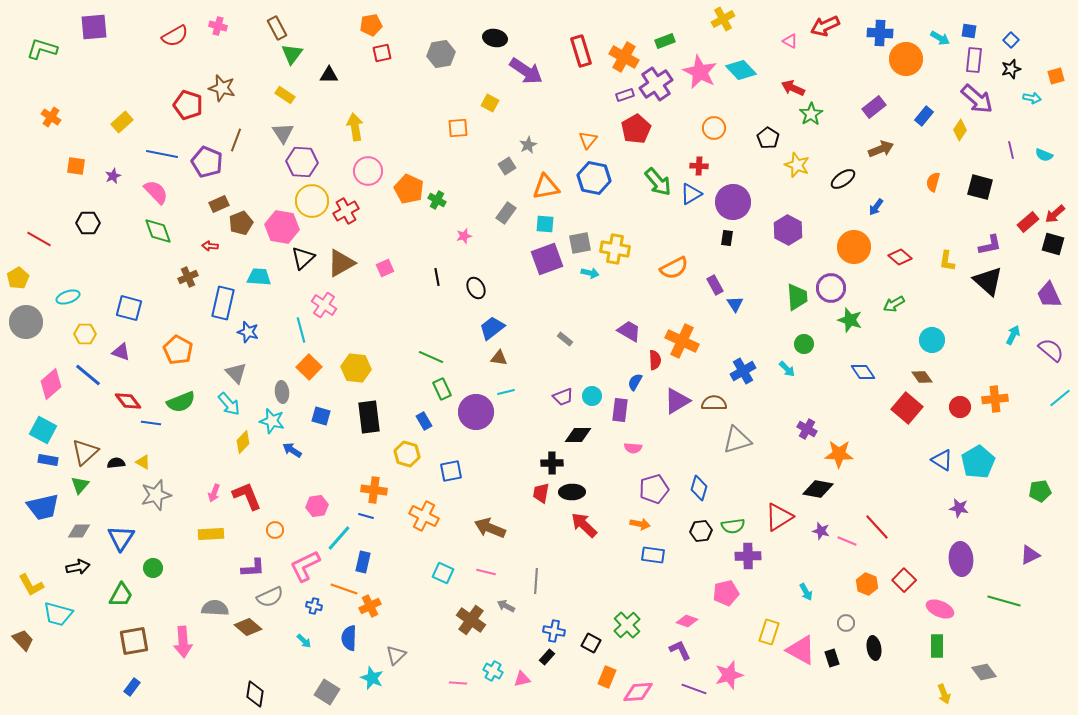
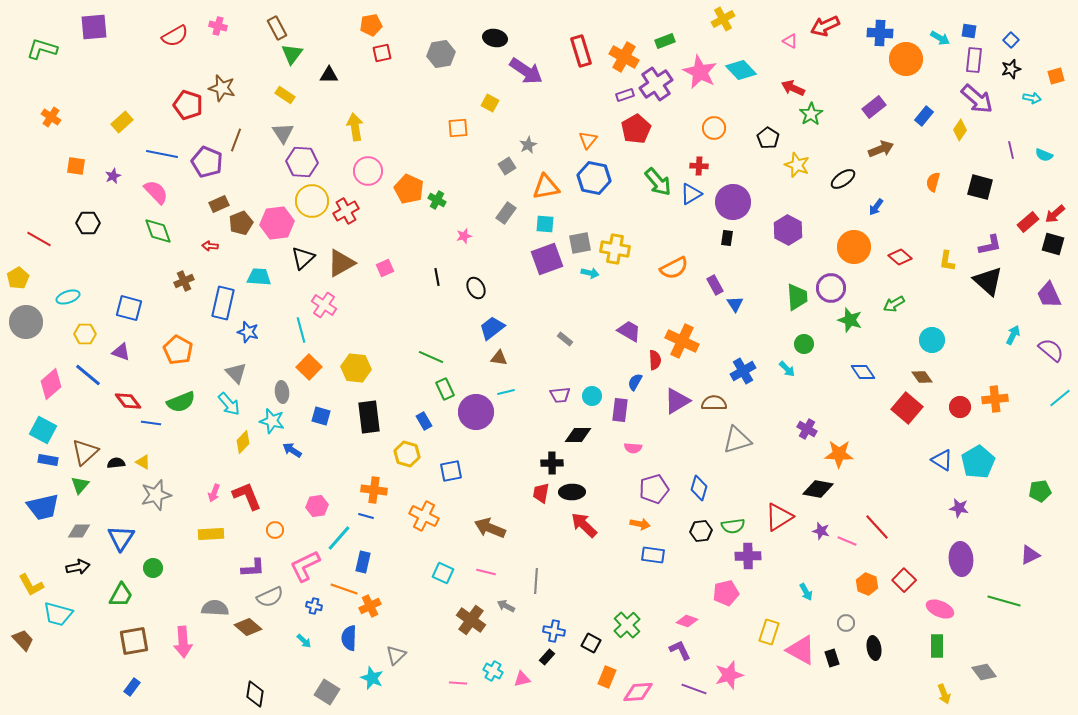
pink hexagon at (282, 227): moved 5 px left, 4 px up; rotated 16 degrees counterclockwise
brown cross at (188, 277): moved 4 px left, 4 px down
green rectangle at (442, 389): moved 3 px right
purple trapezoid at (563, 397): moved 3 px left, 2 px up; rotated 15 degrees clockwise
